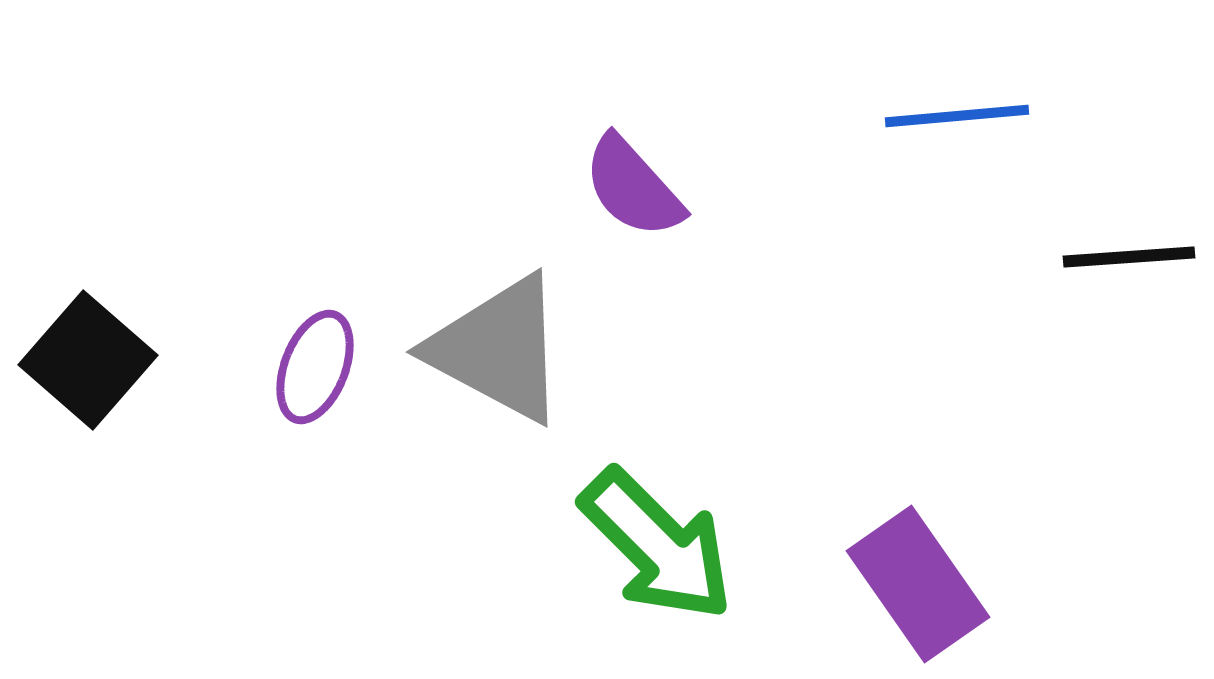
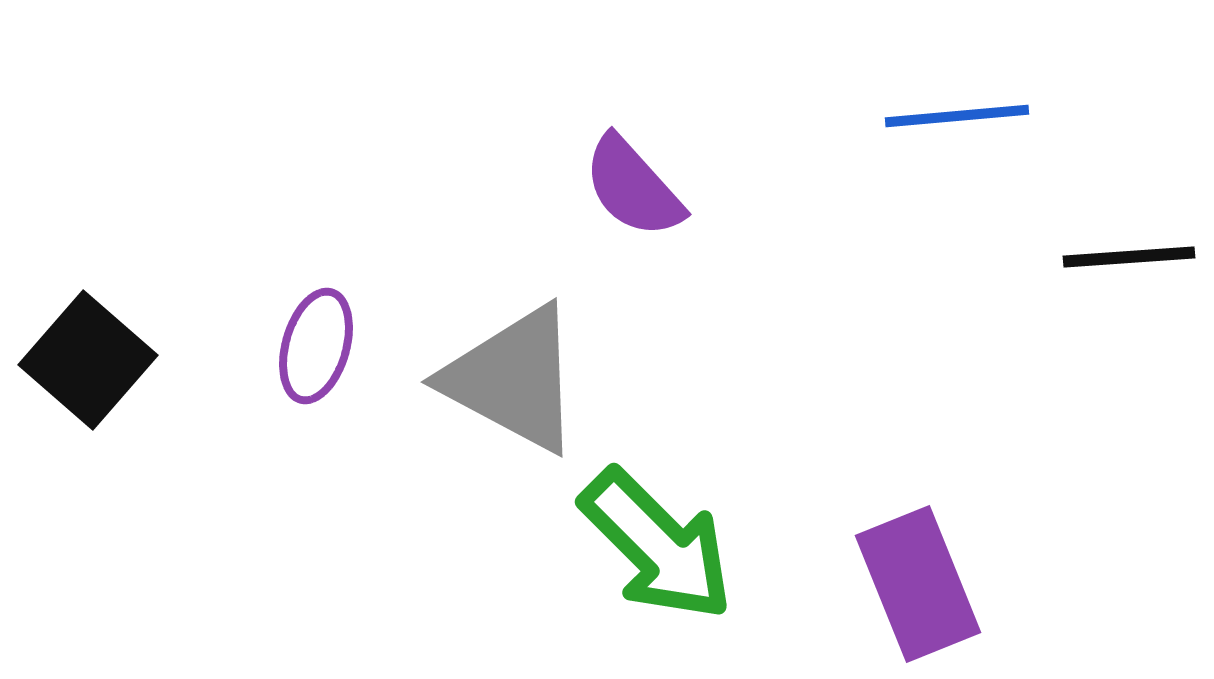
gray triangle: moved 15 px right, 30 px down
purple ellipse: moved 1 px right, 21 px up; rotated 5 degrees counterclockwise
purple rectangle: rotated 13 degrees clockwise
